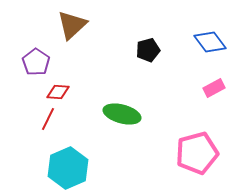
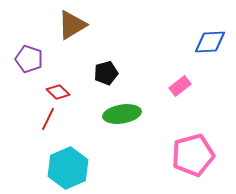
brown triangle: rotated 12 degrees clockwise
blue diamond: rotated 56 degrees counterclockwise
black pentagon: moved 42 px left, 23 px down
purple pentagon: moved 7 px left, 3 px up; rotated 16 degrees counterclockwise
pink rectangle: moved 34 px left, 2 px up; rotated 10 degrees counterclockwise
red diamond: rotated 40 degrees clockwise
green ellipse: rotated 24 degrees counterclockwise
pink pentagon: moved 4 px left, 2 px down
